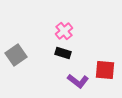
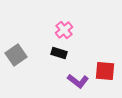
pink cross: moved 1 px up
black rectangle: moved 4 px left
red square: moved 1 px down
